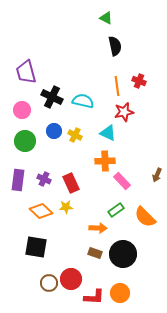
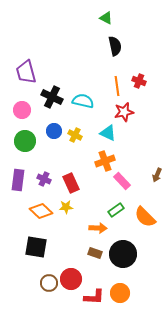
orange cross: rotated 18 degrees counterclockwise
